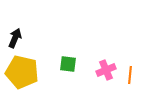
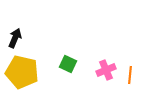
green square: rotated 18 degrees clockwise
